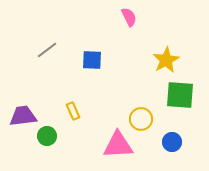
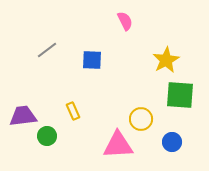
pink semicircle: moved 4 px left, 4 px down
